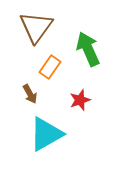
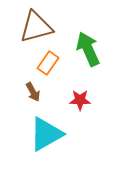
brown triangle: rotated 39 degrees clockwise
orange rectangle: moved 2 px left, 4 px up
brown arrow: moved 3 px right, 2 px up
red star: rotated 20 degrees clockwise
